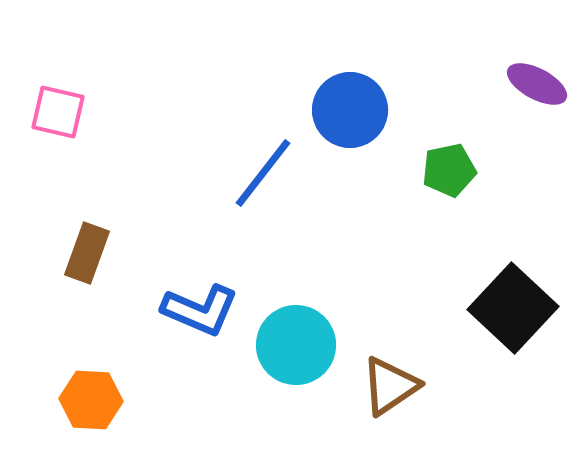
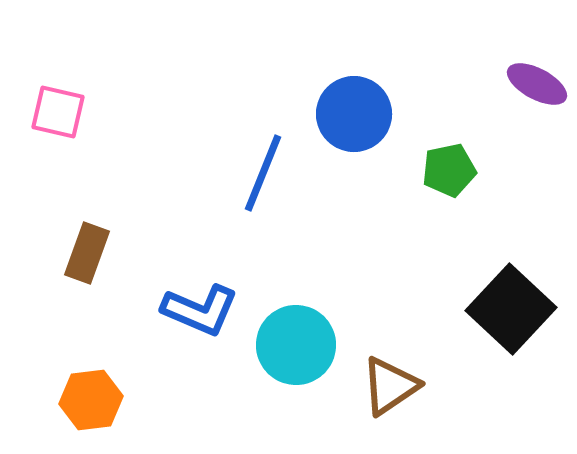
blue circle: moved 4 px right, 4 px down
blue line: rotated 16 degrees counterclockwise
black square: moved 2 px left, 1 px down
orange hexagon: rotated 10 degrees counterclockwise
